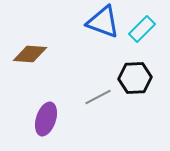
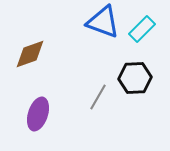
brown diamond: rotated 24 degrees counterclockwise
gray line: rotated 32 degrees counterclockwise
purple ellipse: moved 8 px left, 5 px up
